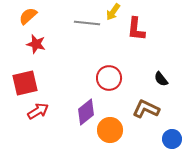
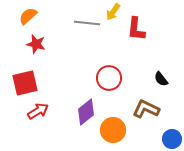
orange circle: moved 3 px right
